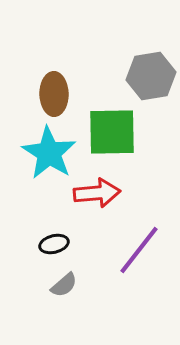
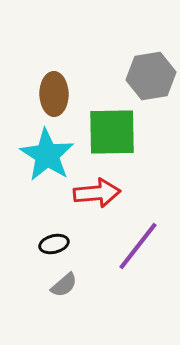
cyan star: moved 2 px left, 2 px down
purple line: moved 1 px left, 4 px up
